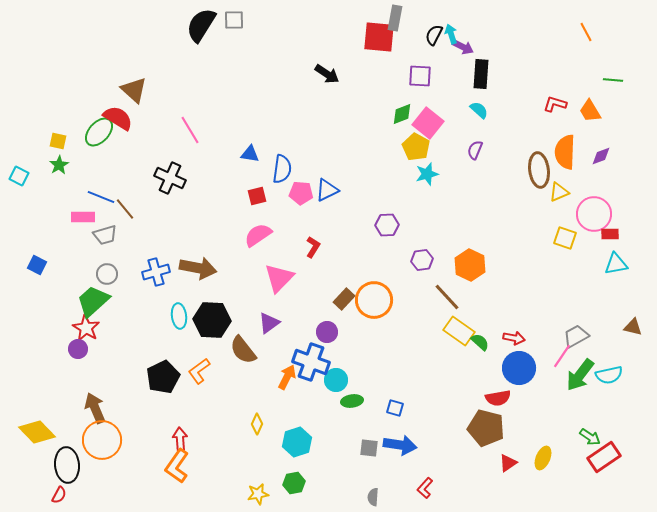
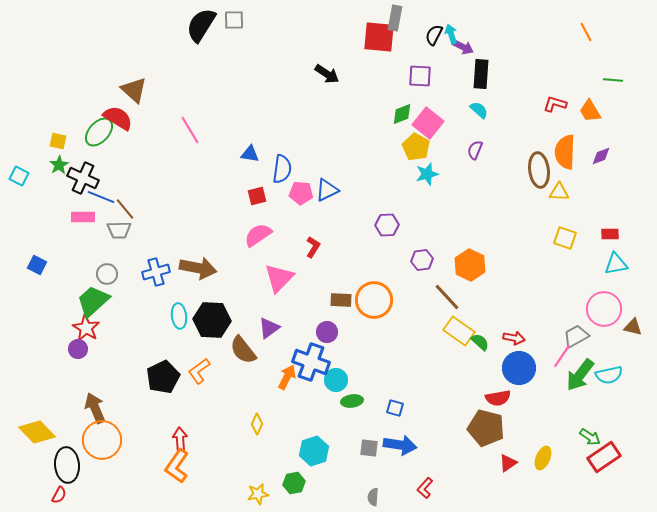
black cross at (170, 178): moved 87 px left
yellow triangle at (559, 192): rotated 25 degrees clockwise
pink circle at (594, 214): moved 10 px right, 95 px down
gray trapezoid at (105, 235): moved 14 px right, 5 px up; rotated 15 degrees clockwise
brown rectangle at (344, 299): moved 3 px left, 1 px down; rotated 50 degrees clockwise
purple triangle at (269, 323): moved 5 px down
cyan hexagon at (297, 442): moved 17 px right, 9 px down
